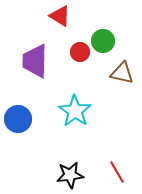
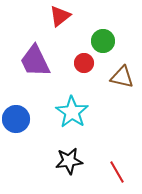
red triangle: rotated 50 degrees clockwise
red circle: moved 4 px right, 11 px down
purple trapezoid: rotated 27 degrees counterclockwise
brown triangle: moved 4 px down
cyan star: moved 3 px left, 1 px down
blue circle: moved 2 px left
black star: moved 1 px left, 14 px up
